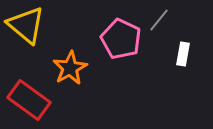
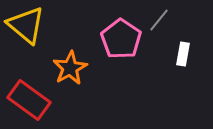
pink pentagon: rotated 9 degrees clockwise
